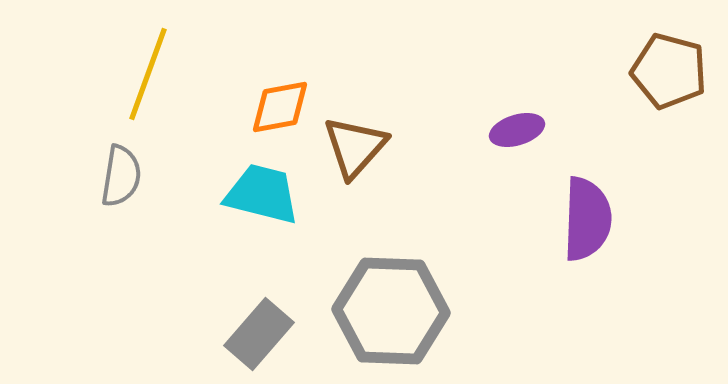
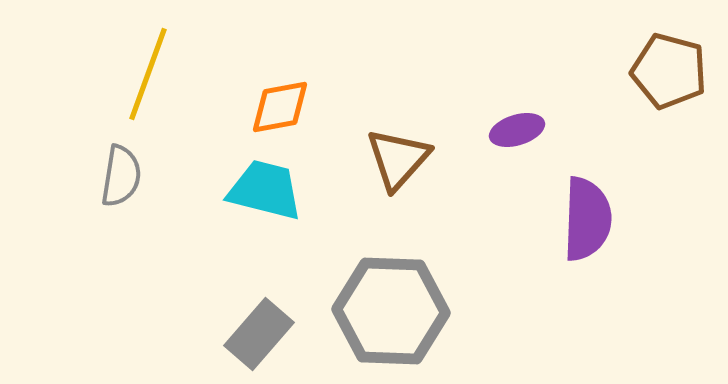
brown triangle: moved 43 px right, 12 px down
cyan trapezoid: moved 3 px right, 4 px up
